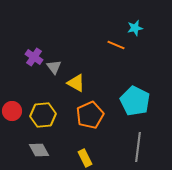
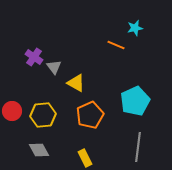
cyan pentagon: rotated 20 degrees clockwise
